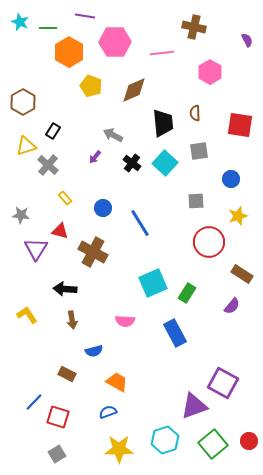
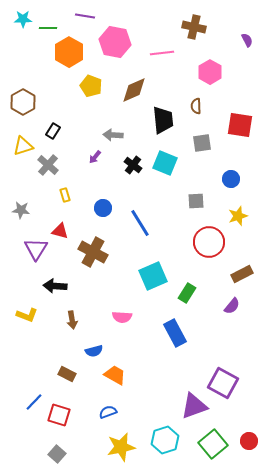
cyan star at (20, 22): moved 3 px right, 3 px up; rotated 24 degrees counterclockwise
pink hexagon at (115, 42): rotated 12 degrees clockwise
brown semicircle at (195, 113): moved 1 px right, 7 px up
black trapezoid at (163, 123): moved 3 px up
gray arrow at (113, 135): rotated 24 degrees counterclockwise
yellow triangle at (26, 146): moved 3 px left
gray square at (199, 151): moved 3 px right, 8 px up
black cross at (132, 163): moved 1 px right, 2 px down
cyan square at (165, 163): rotated 20 degrees counterclockwise
yellow rectangle at (65, 198): moved 3 px up; rotated 24 degrees clockwise
gray star at (21, 215): moved 5 px up
brown rectangle at (242, 274): rotated 60 degrees counterclockwise
cyan square at (153, 283): moved 7 px up
black arrow at (65, 289): moved 10 px left, 3 px up
yellow L-shape at (27, 315): rotated 145 degrees clockwise
pink semicircle at (125, 321): moved 3 px left, 4 px up
orange trapezoid at (117, 382): moved 2 px left, 7 px up
red square at (58, 417): moved 1 px right, 2 px up
yellow star at (119, 449): moved 2 px right, 2 px up; rotated 12 degrees counterclockwise
gray square at (57, 454): rotated 18 degrees counterclockwise
